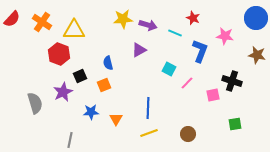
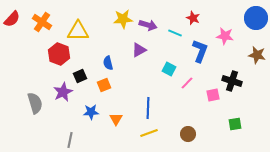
yellow triangle: moved 4 px right, 1 px down
